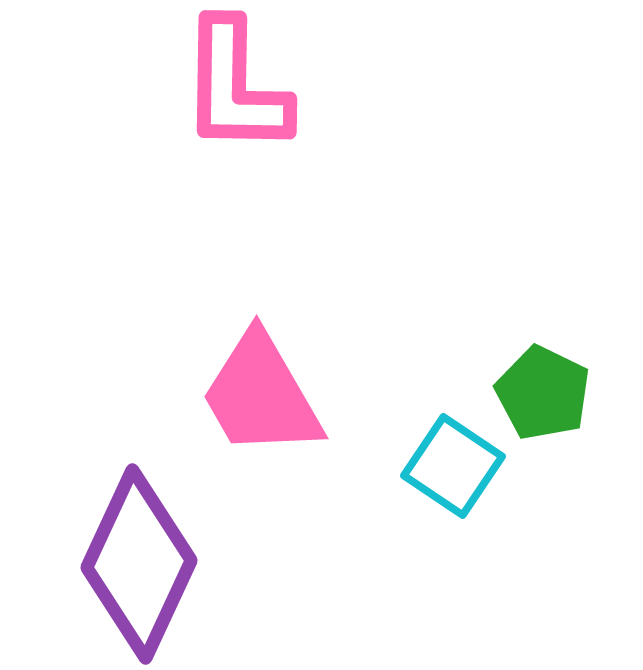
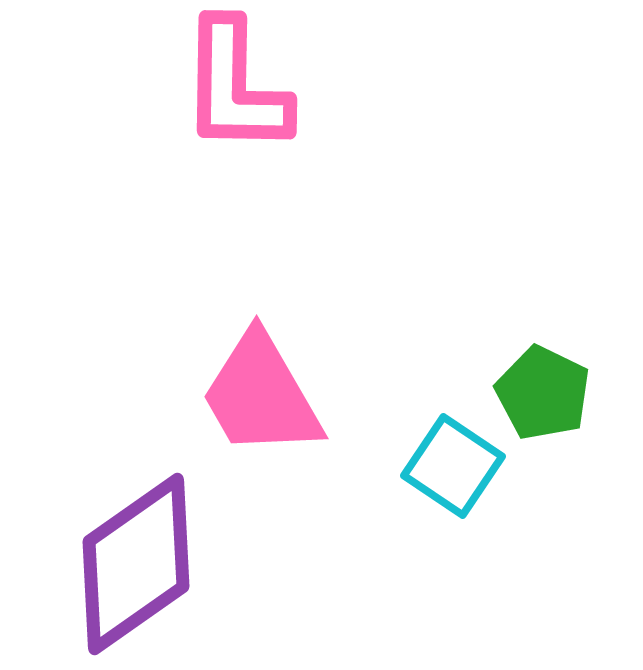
purple diamond: moved 3 px left; rotated 30 degrees clockwise
